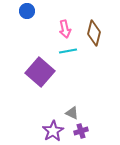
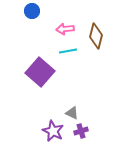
blue circle: moved 5 px right
pink arrow: rotated 96 degrees clockwise
brown diamond: moved 2 px right, 3 px down
purple star: rotated 15 degrees counterclockwise
